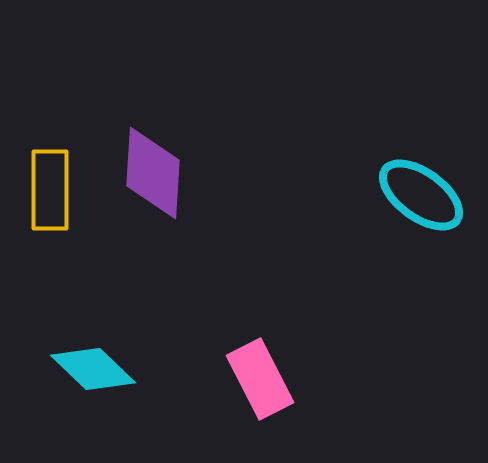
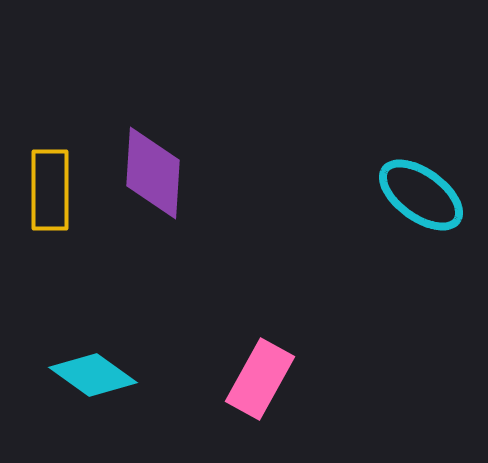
cyan diamond: moved 6 px down; rotated 8 degrees counterclockwise
pink rectangle: rotated 56 degrees clockwise
